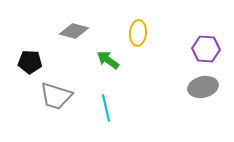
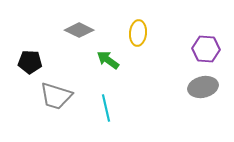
gray diamond: moved 5 px right, 1 px up; rotated 12 degrees clockwise
